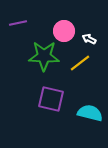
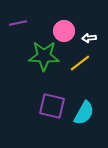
white arrow: moved 1 px up; rotated 32 degrees counterclockwise
purple square: moved 1 px right, 7 px down
cyan semicircle: moved 6 px left; rotated 105 degrees clockwise
